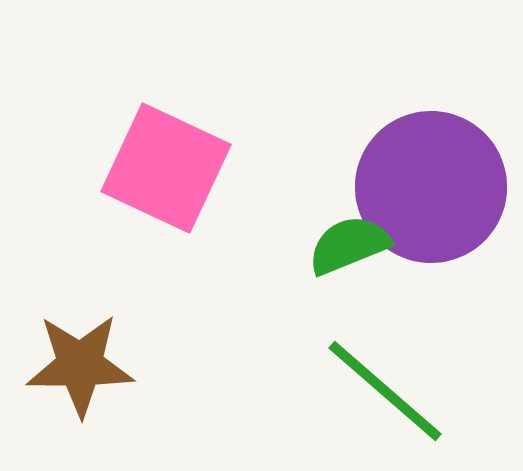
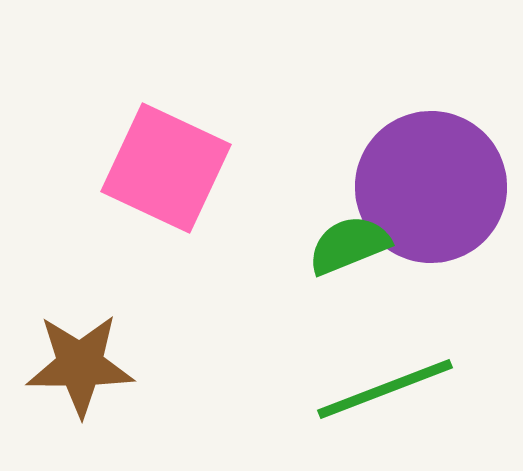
green line: moved 2 px up; rotated 62 degrees counterclockwise
